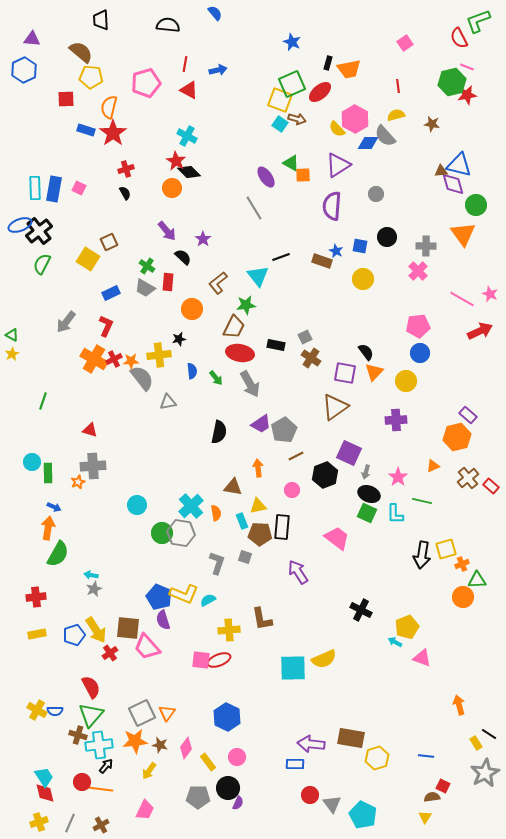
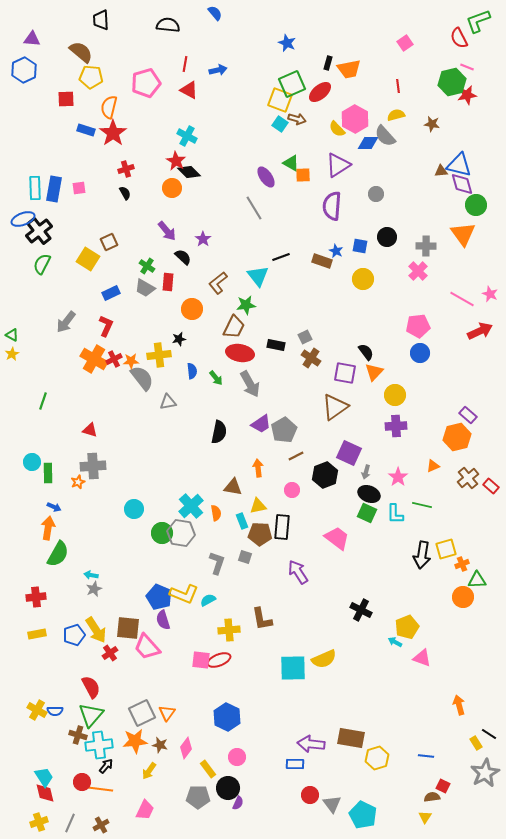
blue star at (292, 42): moved 5 px left, 1 px down
purple diamond at (453, 184): moved 9 px right
pink square at (79, 188): rotated 32 degrees counterclockwise
blue ellipse at (20, 225): moved 3 px right, 6 px up
yellow circle at (406, 381): moved 11 px left, 14 px down
purple cross at (396, 420): moved 6 px down
green line at (422, 501): moved 4 px down
cyan circle at (137, 505): moved 3 px left, 4 px down
yellow rectangle at (208, 762): moved 7 px down
